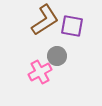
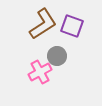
brown L-shape: moved 2 px left, 4 px down
purple square: rotated 10 degrees clockwise
